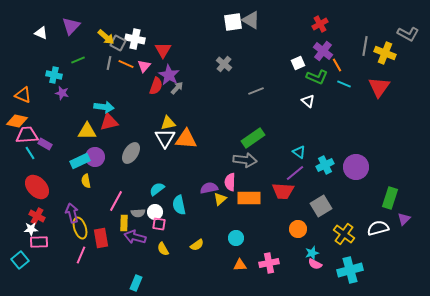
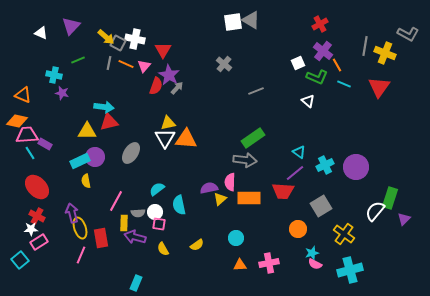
white semicircle at (378, 228): moved 3 px left, 17 px up; rotated 35 degrees counterclockwise
pink rectangle at (39, 242): rotated 30 degrees counterclockwise
